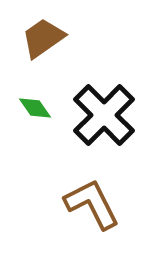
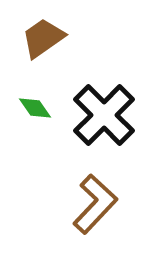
brown L-shape: moved 3 px right; rotated 70 degrees clockwise
